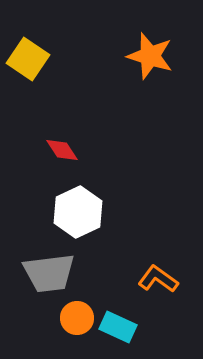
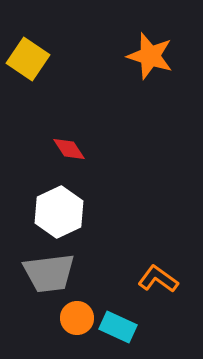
red diamond: moved 7 px right, 1 px up
white hexagon: moved 19 px left
